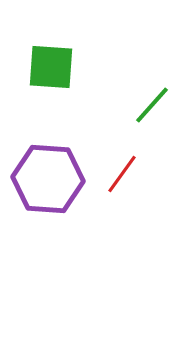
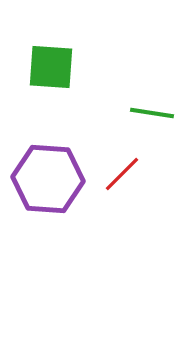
green line: moved 8 px down; rotated 57 degrees clockwise
red line: rotated 9 degrees clockwise
